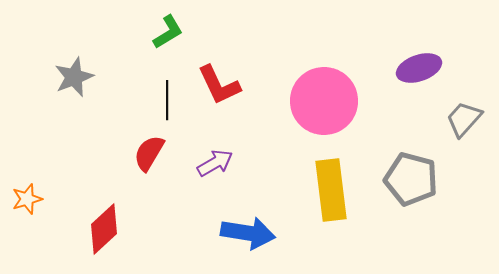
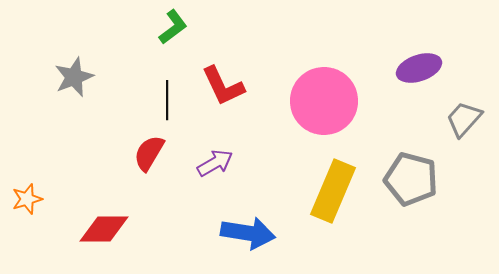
green L-shape: moved 5 px right, 5 px up; rotated 6 degrees counterclockwise
red L-shape: moved 4 px right, 1 px down
yellow rectangle: moved 2 px right, 1 px down; rotated 30 degrees clockwise
red diamond: rotated 42 degrees clockwise
